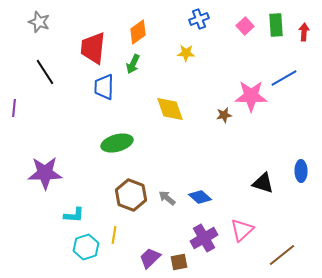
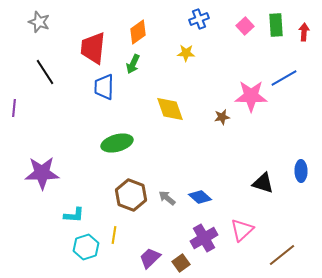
brown star: moved 2 px left, 2 px down
purple star: moved 3 px left
brown square: moved 2 px right, 1 px down; rotated 24 degrees counterclockwise
